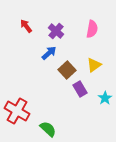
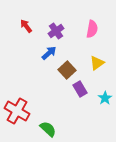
purple cross: rotated 14 degrees clockwise
yellow triangle: moved 3 px right, 2 px up
